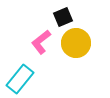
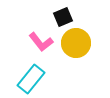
pink L-shape: rotated 90 degrees counterclockwise
cyan rectangle: moved 11 px right
